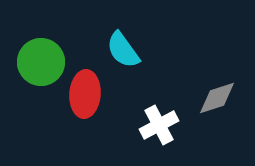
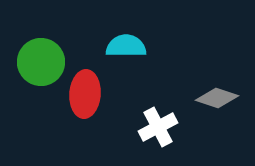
cyan semicircle: moved 3 px right, 4 px up; rotated 126 degrees clockwise
gray diamond: rotated 36 degrees clockwise
white cross: moved 1 px left, 2 px down
